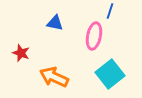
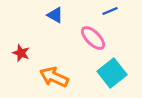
blue line: rotated 49 degrees clockwise
blue triangle: moved 8 px up; rotated 18 degrees clockwise
pink ellipse: moved 1 px left, 2 px down; rotated 56 degrees counterclockwise
cyan square: moved 2 px right, 1 px up
